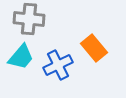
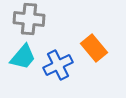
cyan trapezoid: moved 2 px right
